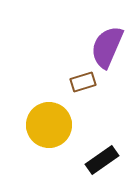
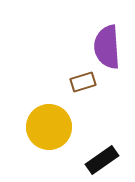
purple semicircle: rotated 27 degrees counterclockwise
yellow circle: moved 2 px down
